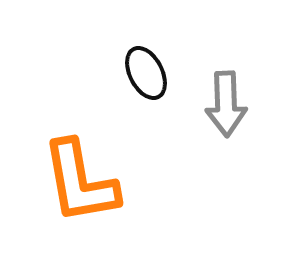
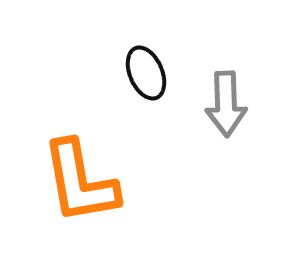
black ellipse: rotated 4 degrees clockwise
